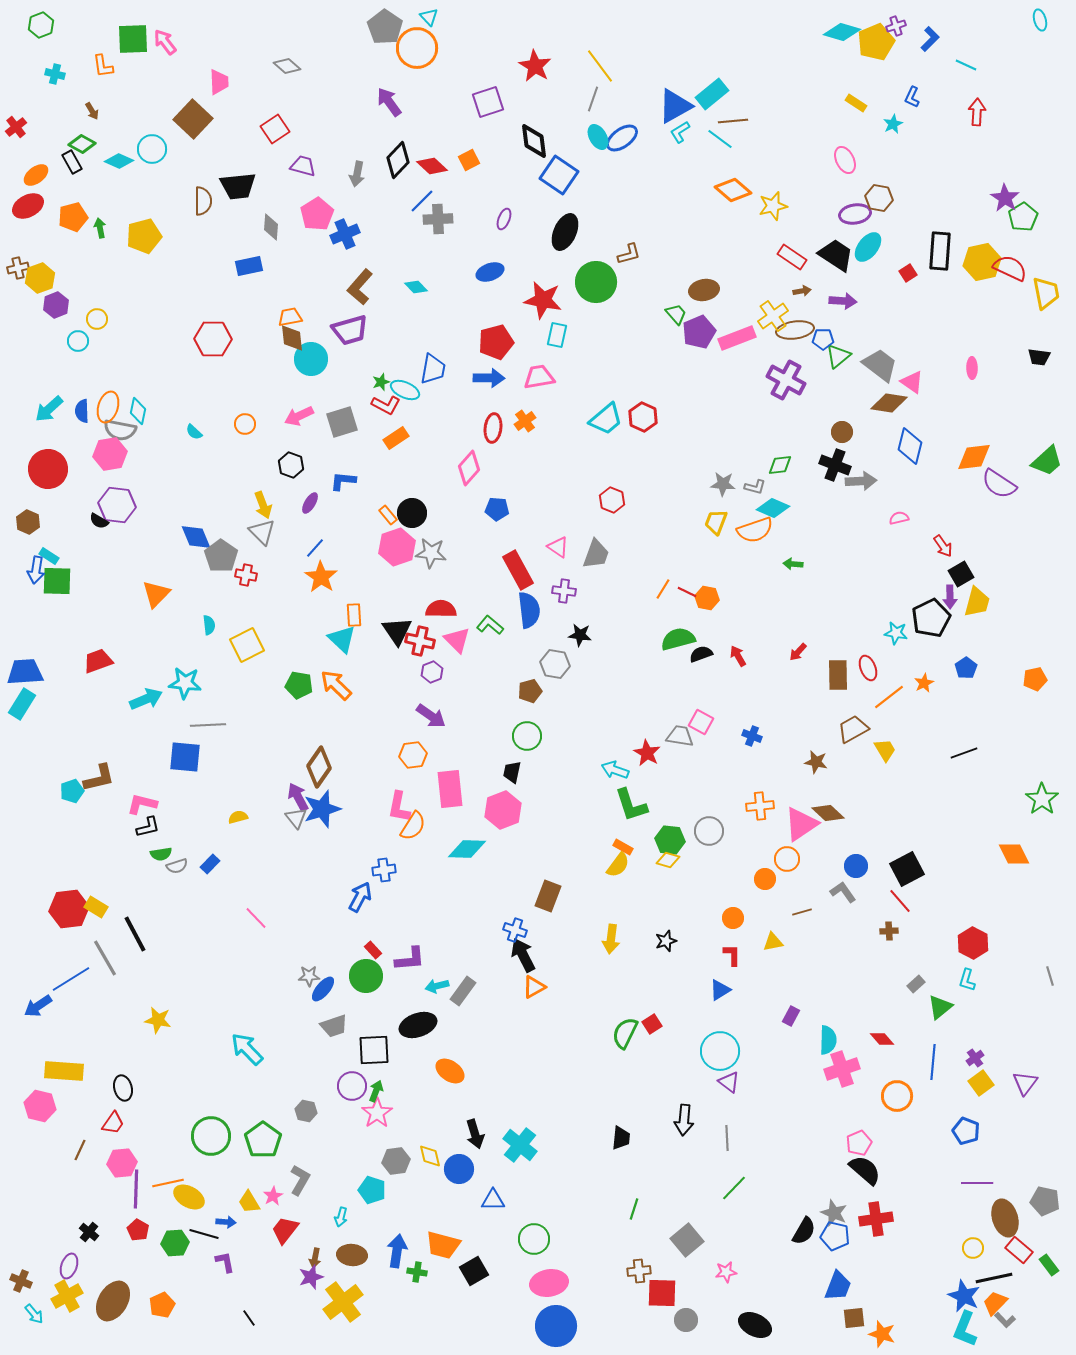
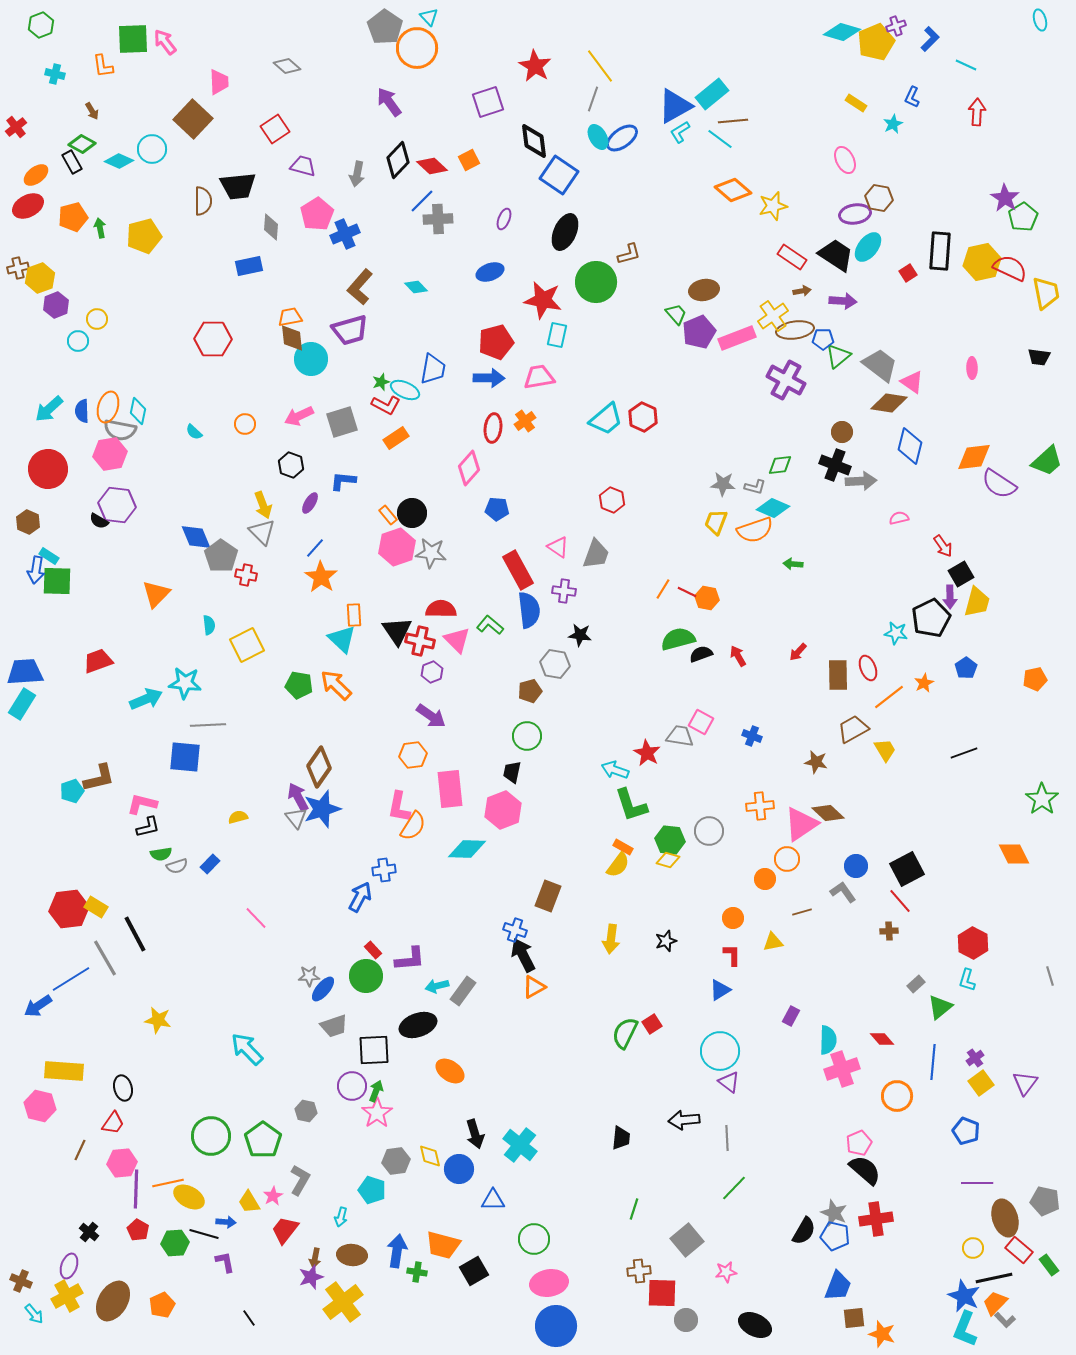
black arrow at (684, 1120): rotated 80 degrees clockwise
